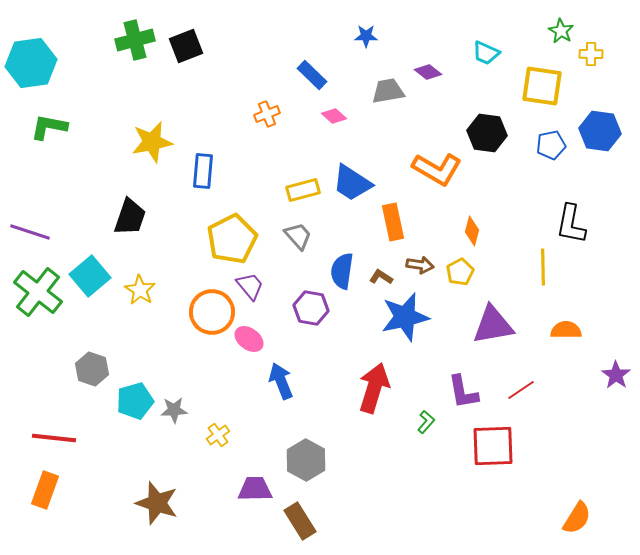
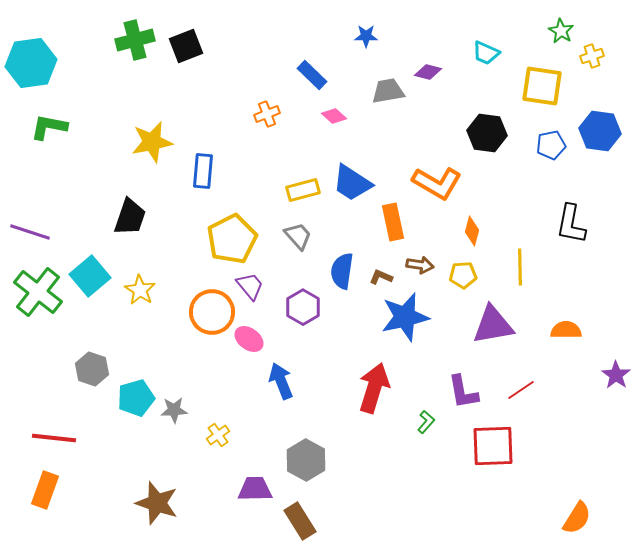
yellow cross at (591, 54): moved 1 px right, 2 px down; rotated 20 degrees counterclockwise
purple diamond at (428, 72): rotated 24 degrees counterclockwise
orange L-shape at (437, 169): moved 14 px down
yellow line at (543, 267): moved 23 px left
yellow pentagon at (460, 272): moved 3 px right, 3 px down; rotated 24 degrees clockwise
brown L-shape at (381, 277): rotated 10 degrees counterclockwise
purple hexagon at (311, 308): moved 8 px left, 1 px up; rotated 20 degrees clockwise
cyan pentagon at (135, 401): moved 1 px right, 3 px up
